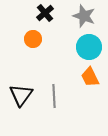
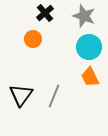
gray line: rotated 25 degrees clockwise
